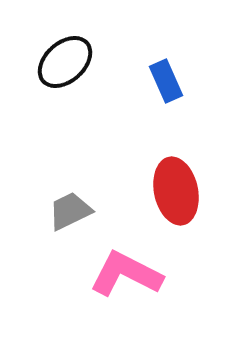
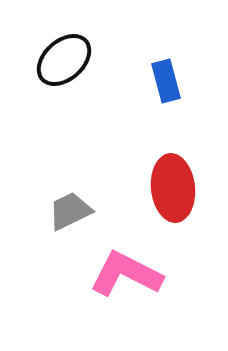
black ellipse: moved 1 px left, 2 px up
blue rectangle: rotated 9 degrees clockwise
red ellipse: moved 3 px left, 3 px up; rotated 6 degrees clockwise
